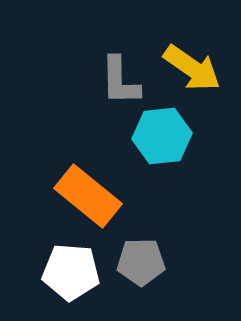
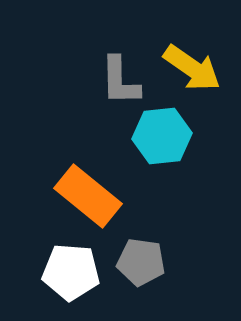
gray pentagon: rotated 9 degrees clockwise
